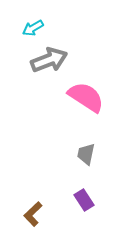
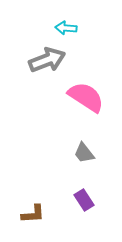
cyan arrow: moved 33 px right; rotated 35 degrees clockwise
gray arrow: moved 2 px left
gray trapezoid: moved 2 px left, 1 px up; rotated 50 degrees counterclockwise
brown L-shape: rotated 140 degrees counterclockwise
